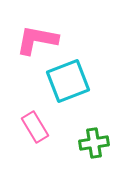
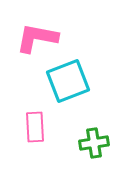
pink L-shape: moved 2 px up
pink rectangle: rotated 28 degrees clockwise
